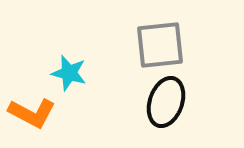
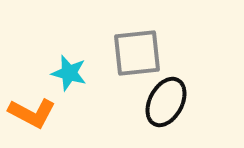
gray square: moved 23 px left, 8 px down
black ellipse: rotated 9 degrees clockwise
